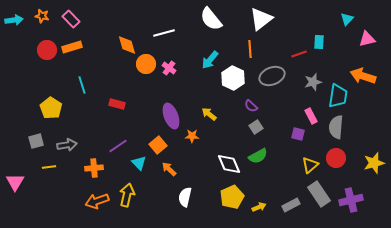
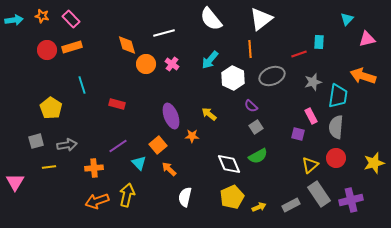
pink cross at (169, 68): moved 3 px right, 4 px up
